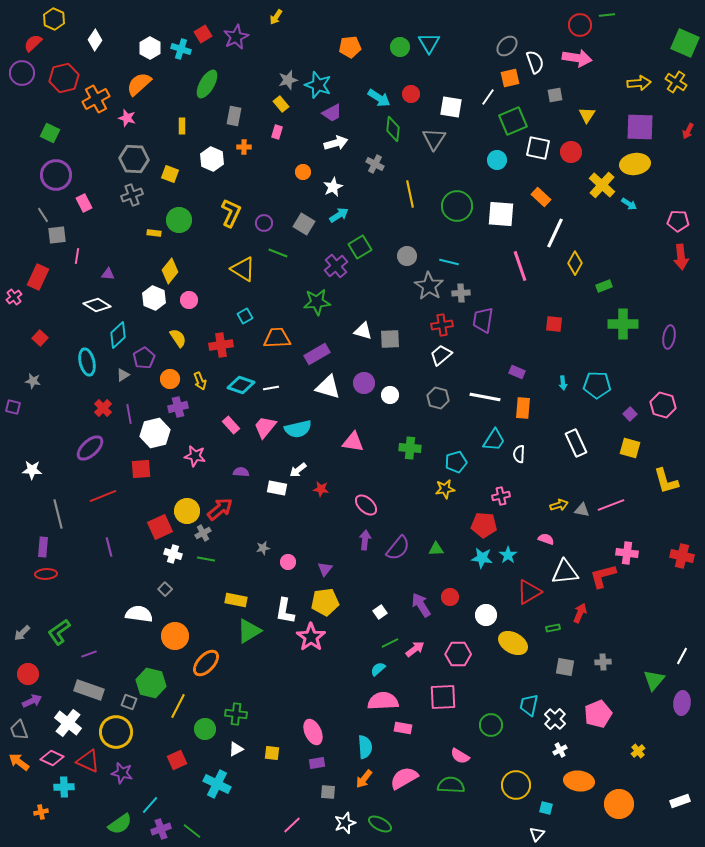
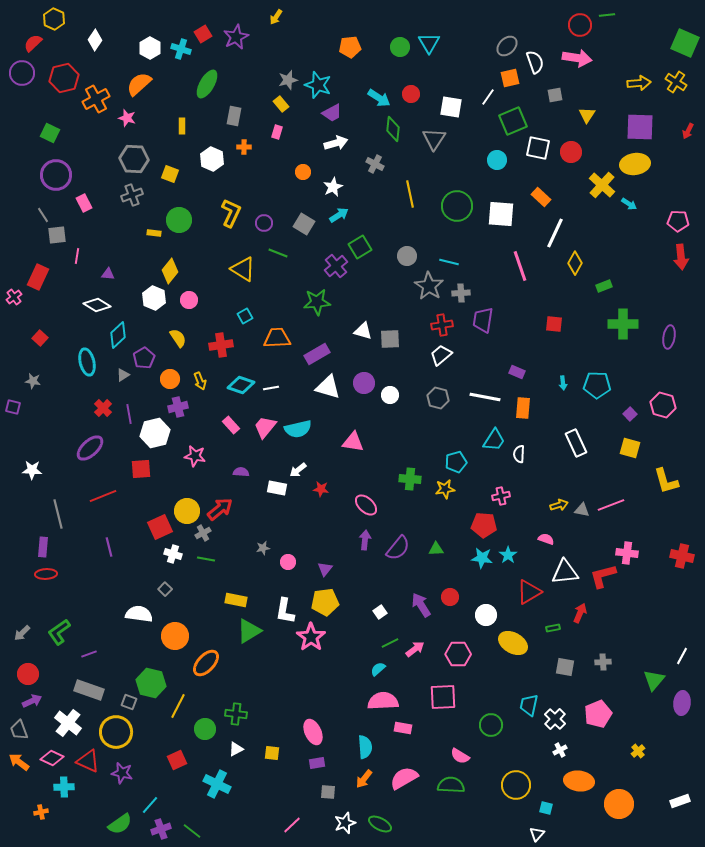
green cross at (410, 448): moved 31 px down
